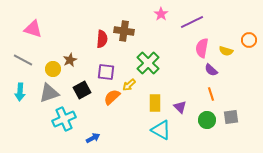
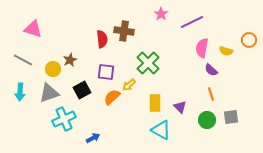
red semicircle: rotated 12 degrees counterclockwise
